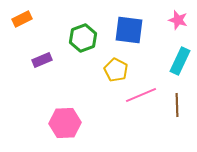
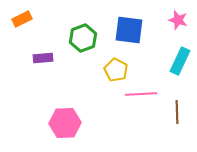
purple rectangle: moved 1 px right, 2 px up; rotated 18 degrees clockwise
pink line: moved 1 px up; rotated 20 degrees clockwise
brown line: moved 7 px down
